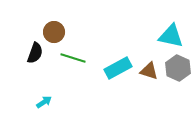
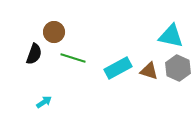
black semicircle: moved 1 px left, 1 px down
